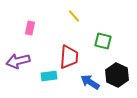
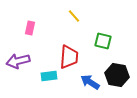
black hexagon: rotated 15 degrees counterclockwise
